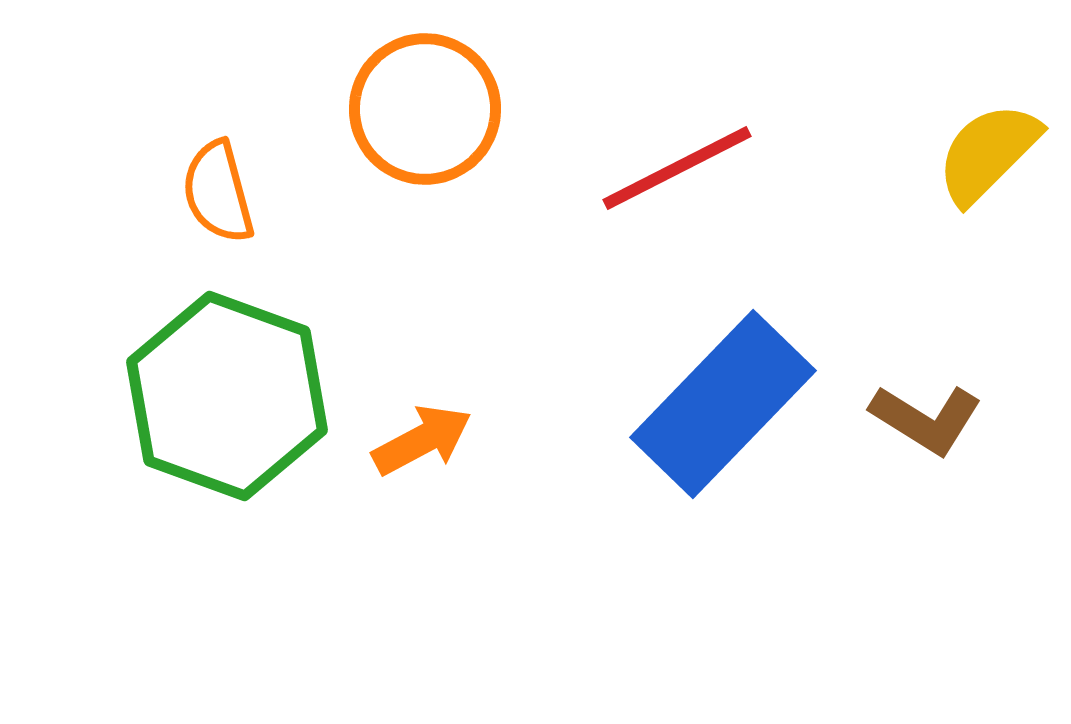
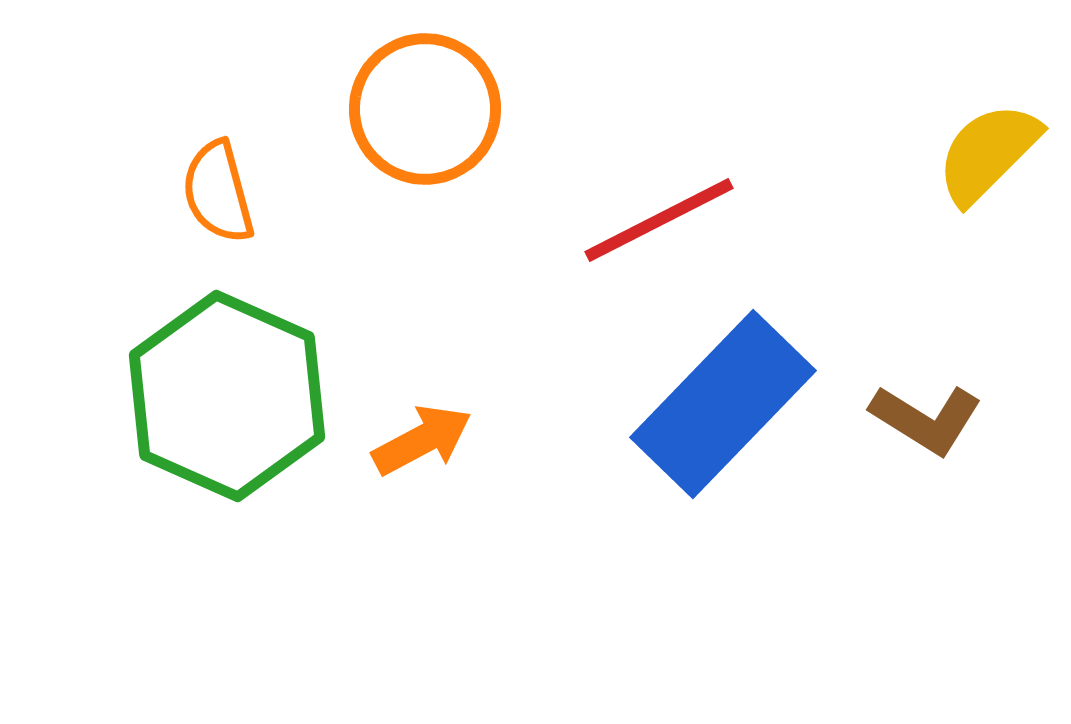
red line: moved 18 px left, 52 px down
green hexagon: rotated 4 degrees clockwise
